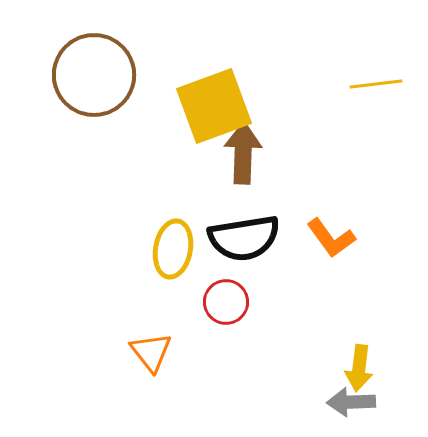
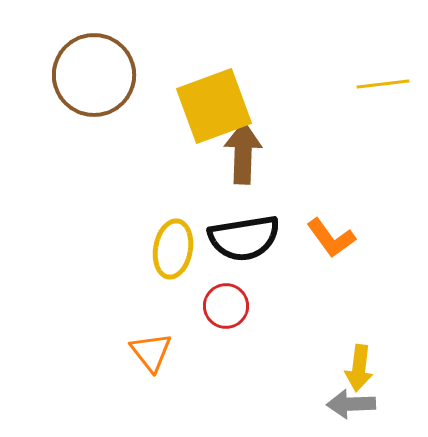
yellow line: moved 7 px right
red circle: moved 4 px down
gray arrow: moved 2 px down
